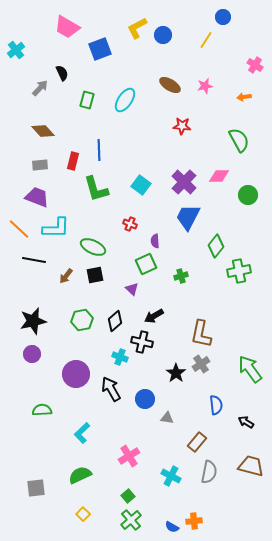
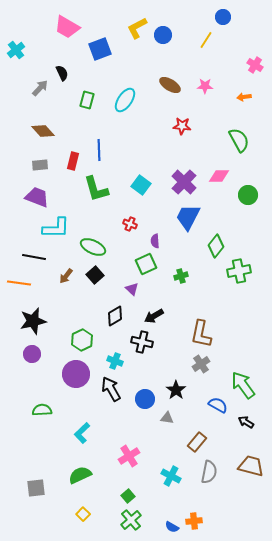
pink star at (205, 86): rotated 14 degrees clockwise
orange line at (19, 229): moved 54 px down; rotated 35 degrees counterclockwise
black line at (34, 260): moved 3 px up
black square at (95, 275): rotated 30 degrees counterclockwise
green hexagon at (82, 320): moved 20 px down; rotated 15 degrees counterclockwise
black diamond at (115, 321): moved 5 px up; rotated 10 degrees clockwise
cyan cross at (120, 357): moved 5 px left, 4 px down
green arrow at (250, 369): moved 7 px left, 16 px down
black star at (176, 373): moved 17 px down
blue semicircle at (216, 405): moved 2 px right; rotated 54 degrees counterclockwise
